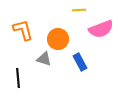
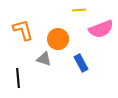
blue rectangle: moved 1 px right, 1 px down
